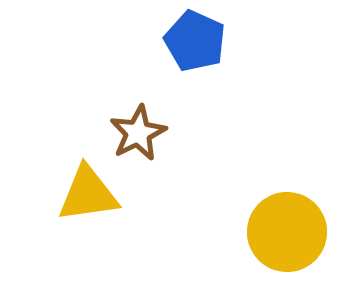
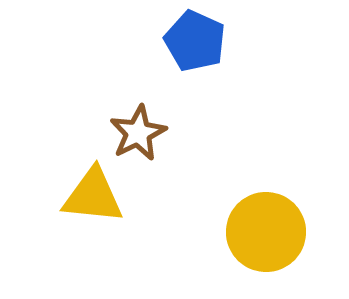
yellow triangle: moved 5 px right, 2 px down; rotated 14 degrees clockwise
yellow circle: moved 21 px left
